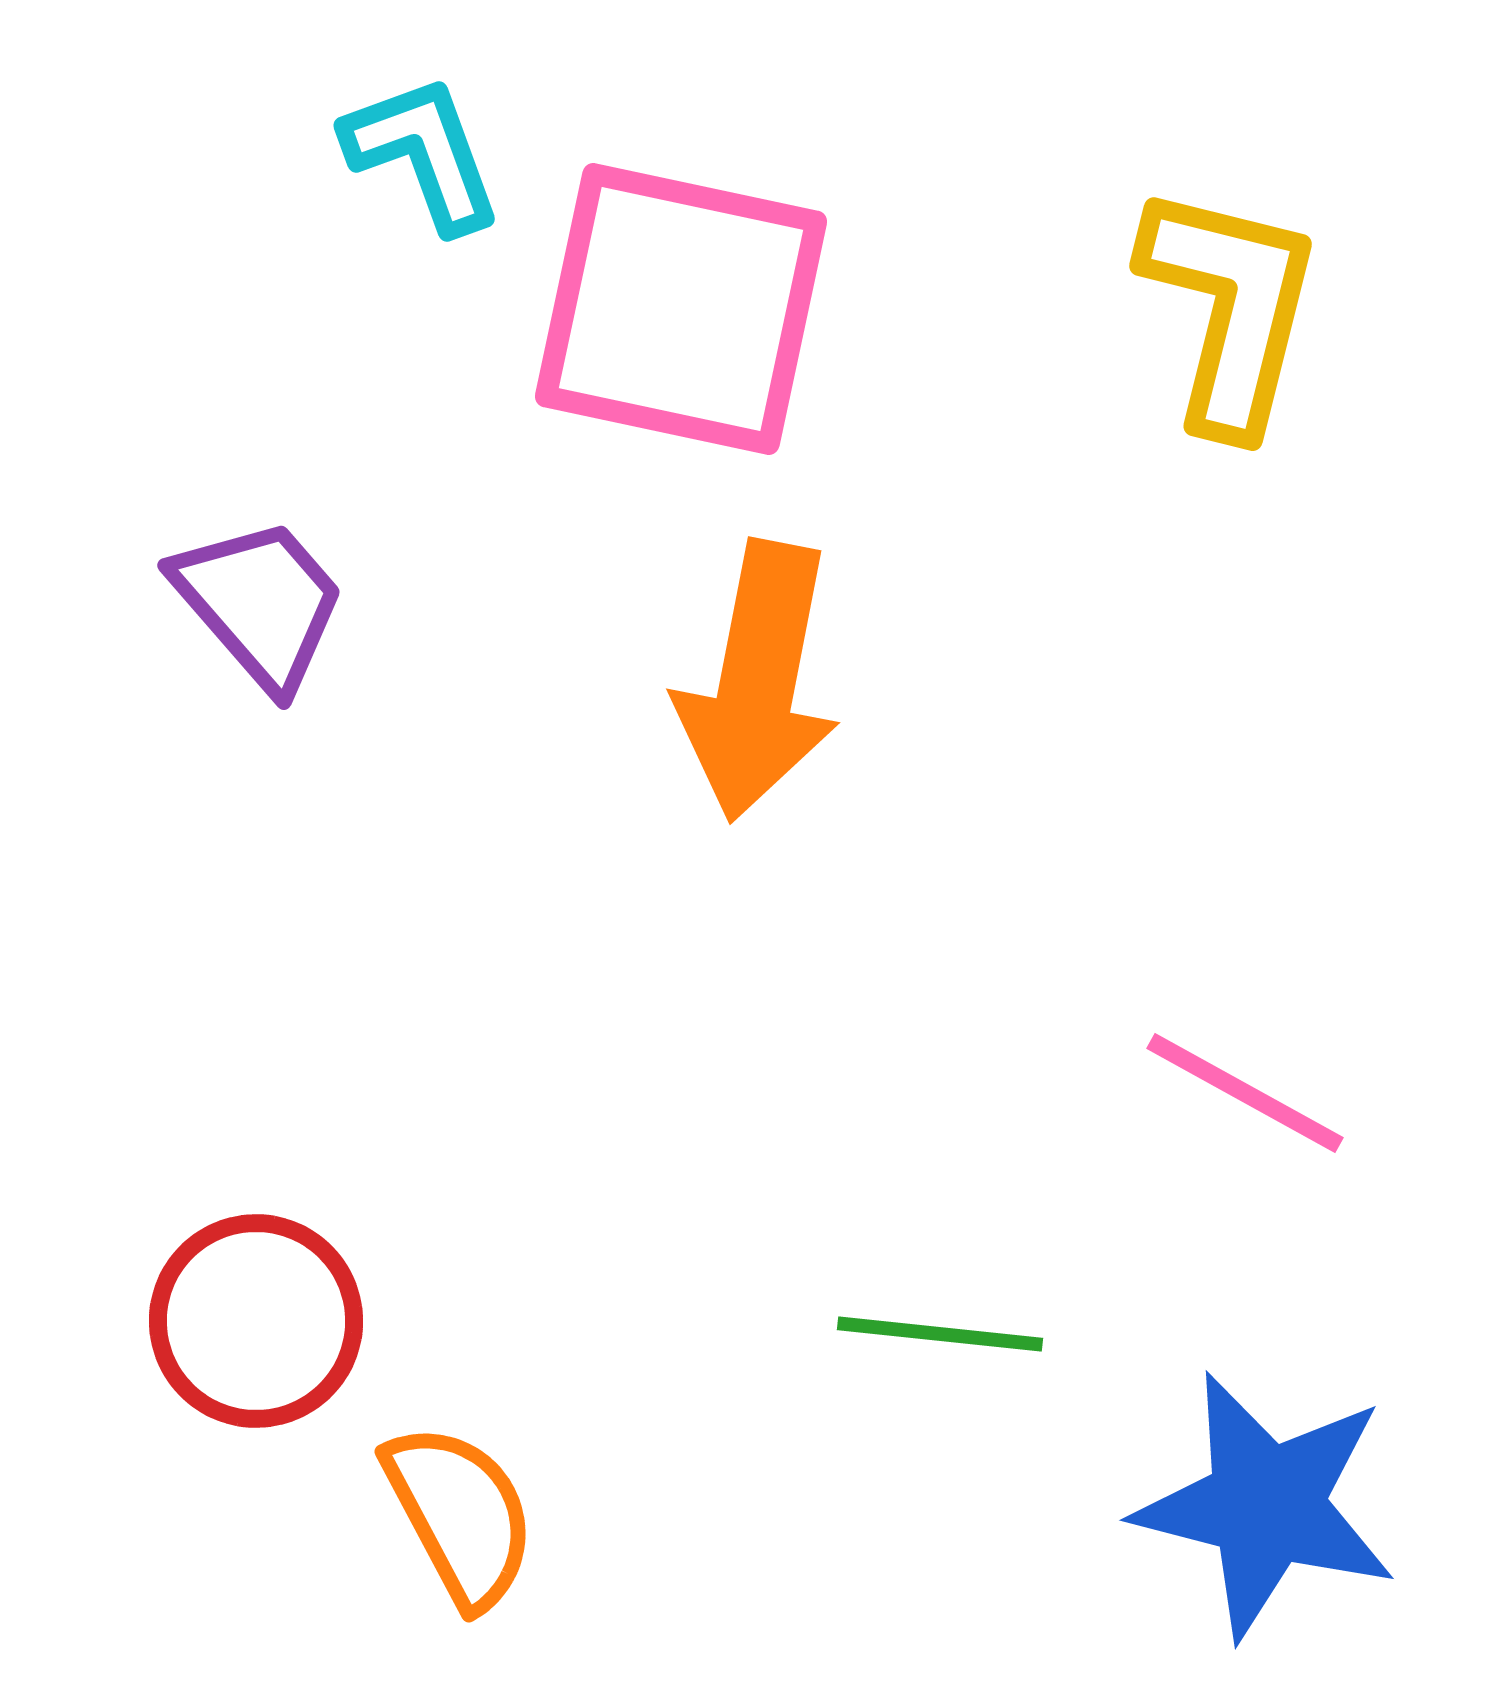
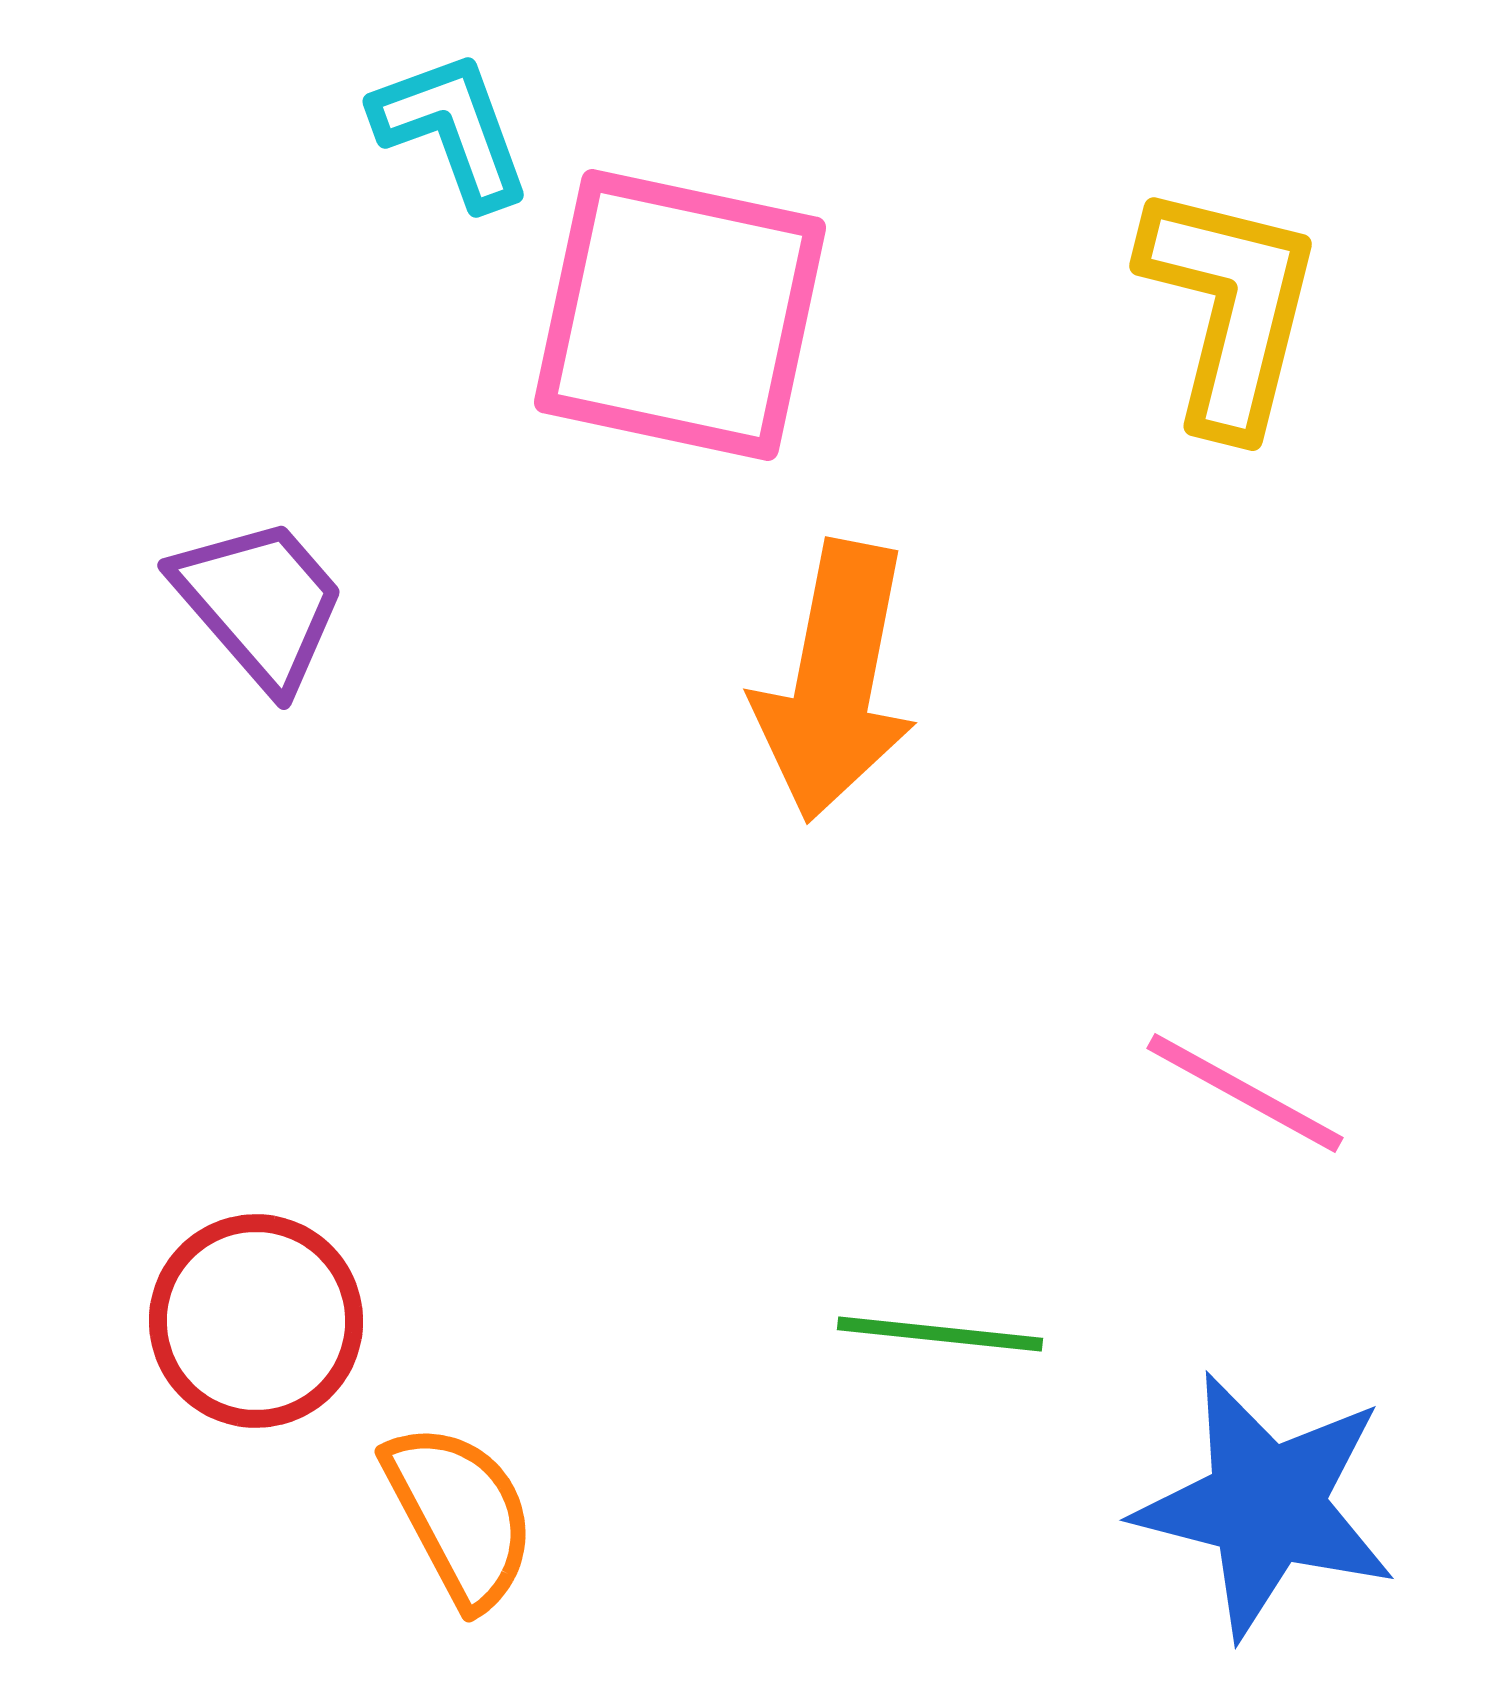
cyan L-shape: moved 29 px right, 24 px up
pink square: moved 1 px left, 6 px down
orange arrow: moved 77 px right
